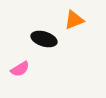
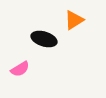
orange triangle: rotated 10 degrees counterclockwise
